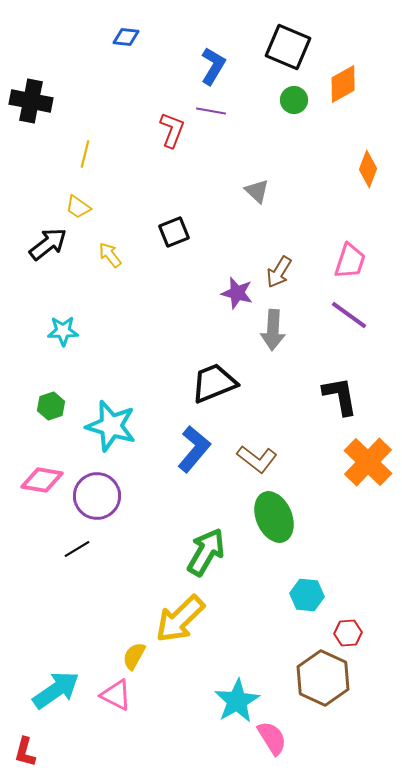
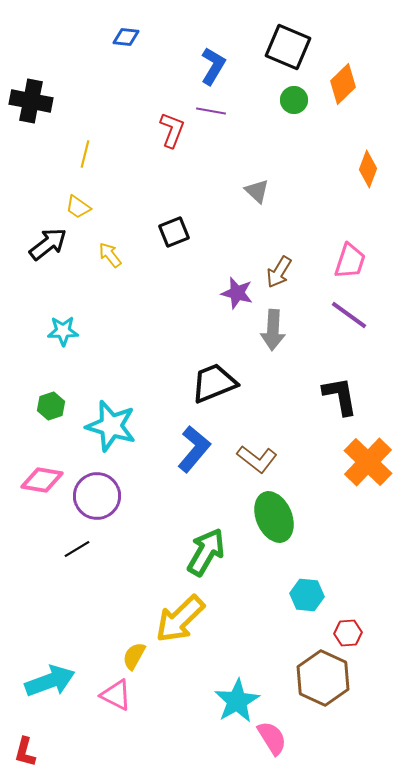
orange diamond at (343, 84): rotated 15 degrees counterclockwise
cyan arrow at (56, 690): moved 6 px left, 9 px up; rotated 15 degrees clockwise
